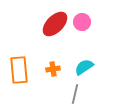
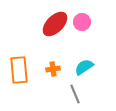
gray line: rotated 36 degrees counterclockwise
